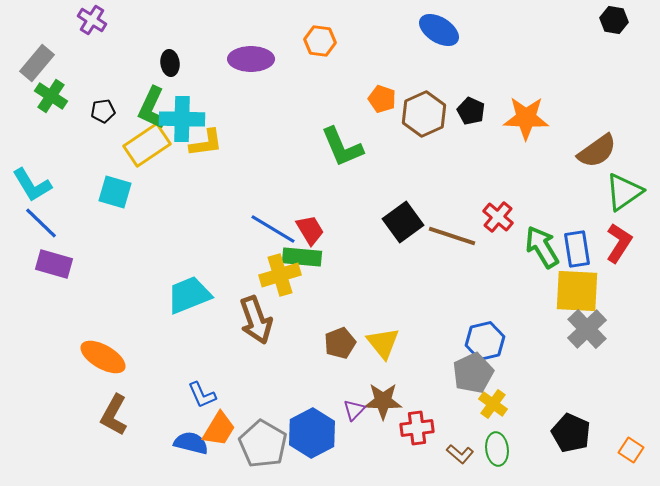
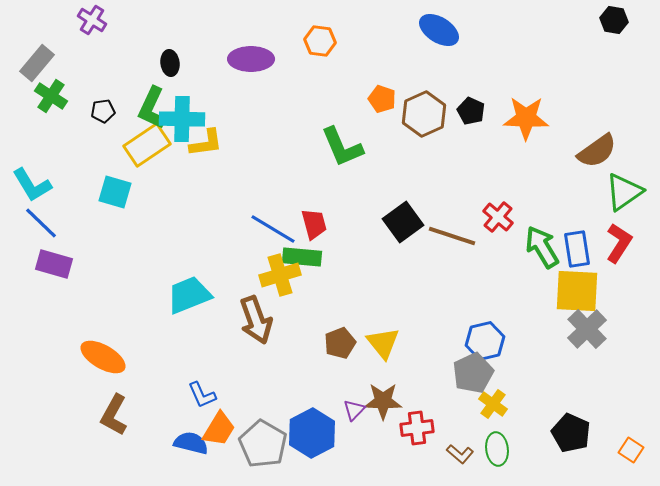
red trapezoid at (310, 230): moved 4 px right, 6 px up; rotated 16 degrees clockwise
